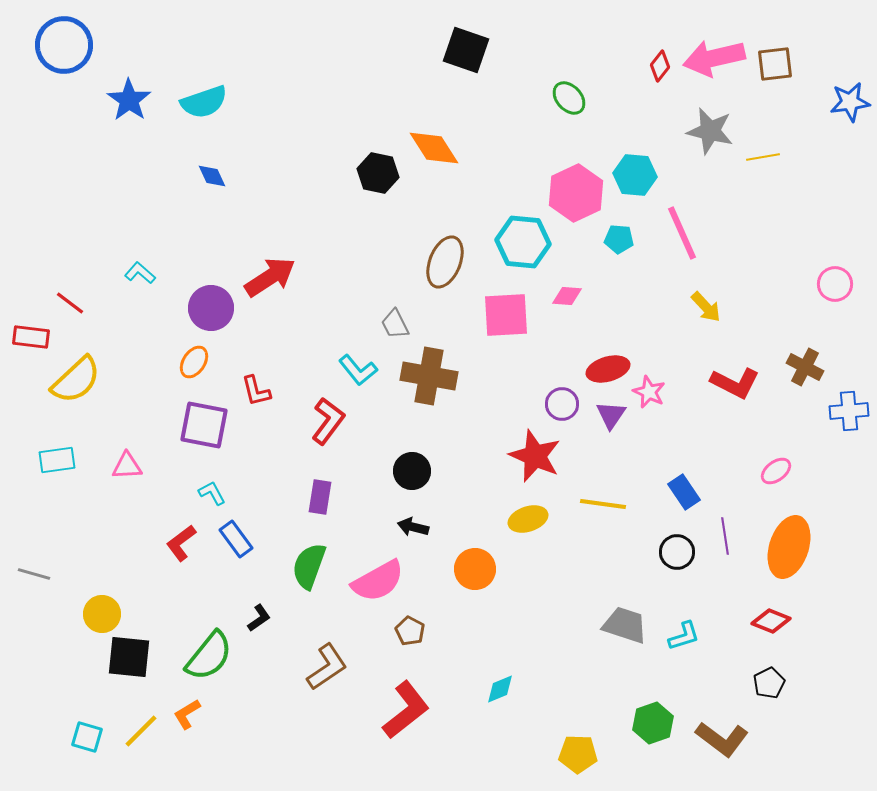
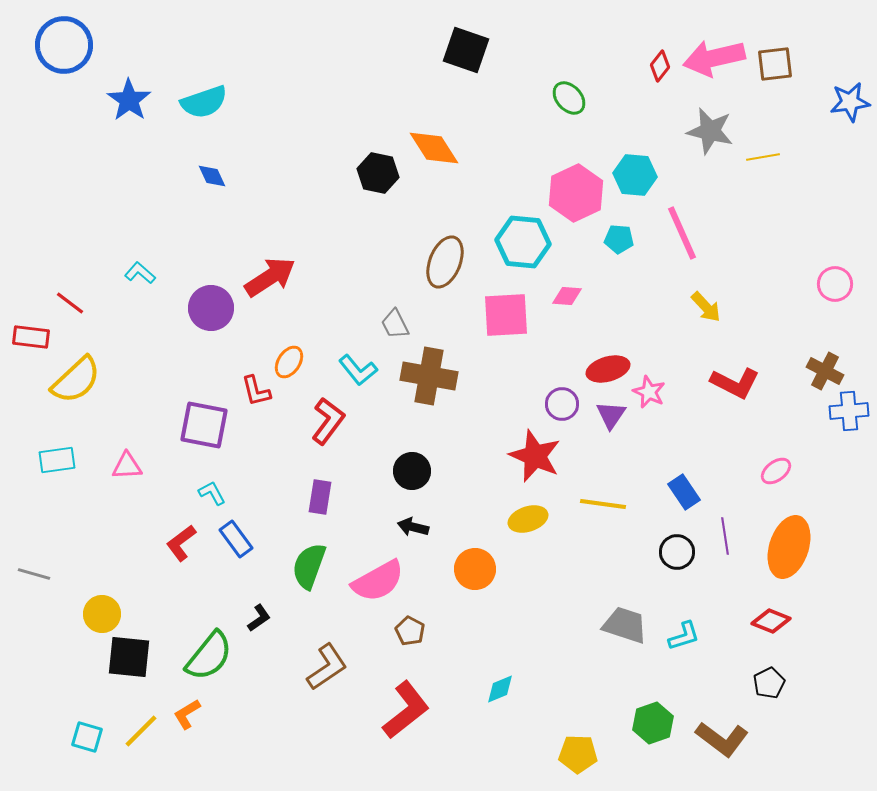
orange ellipse at (194, 362): moved 95 px right
brown cross at (805, 367): moved 20 px right, 4 px down
